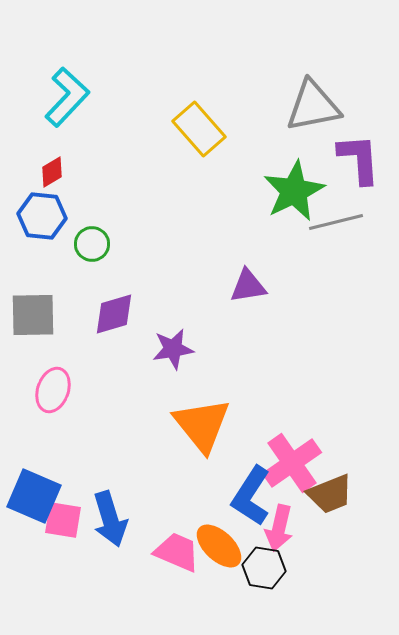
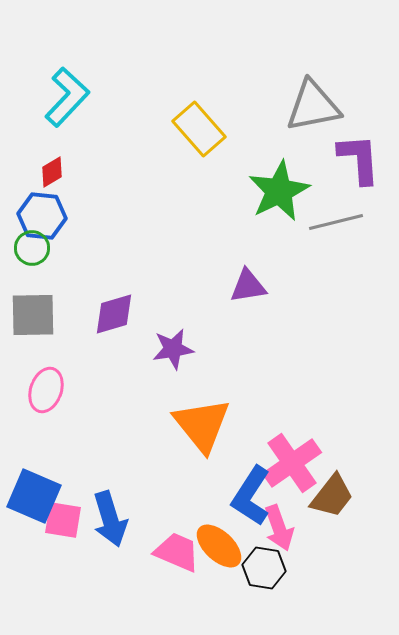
green star: moved 15 px left
green circle: moved 60 px left, 4 px down
pink ellipse: moved 7 px left
brown trapezoid: moved 2 px right, 2 px down; rotated 30 degrees counterclockwise
pink arrow: rotated 33 degrees counterclockwise
